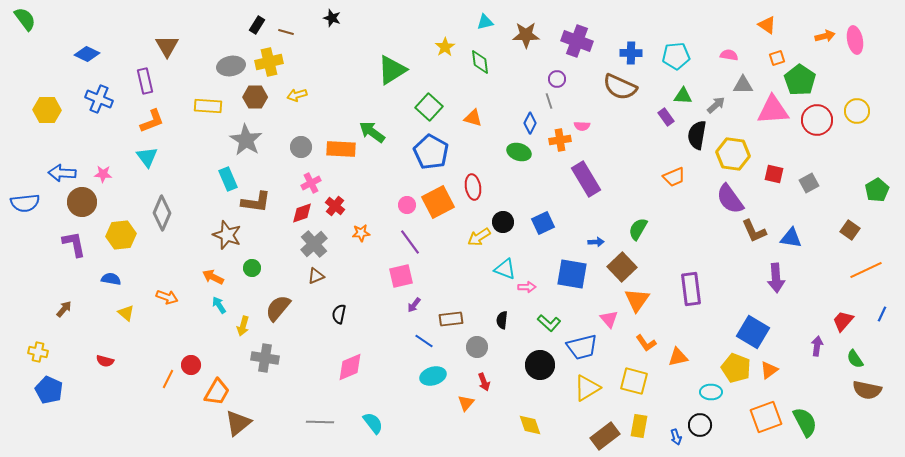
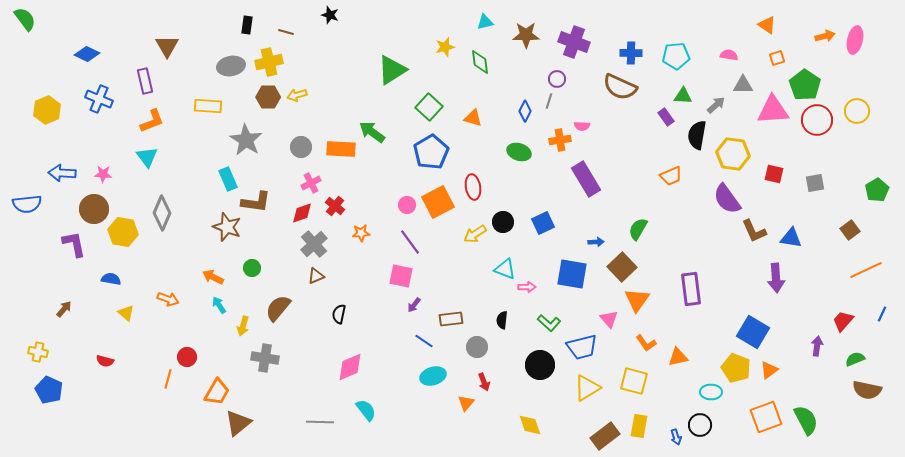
black star at (332, 18): moved 2 px left, 3 px up
black rectangle at (257, 25): moved 10 px left; rotated 24 degrees counterclockwise
pink ellipse at (855, 40): rotated 24 degrees clockwise
purple cross at (577, 41): moved 3 px left, 1 px down
yellow star at (445, 47): rotated 18 degrees clockwise
green pentagon at (800, 80): moved 5 px right, 5 px down
brown hexagon at (255, 97): moved 13 px right
gray line at (549, 101): rotated 35 degrees clockwise
yellow hexagon at (47, 110): rotated 24 degrees counterclockwise
blue diamond at (530, 123): moved 5 px left, 12 px up
blue pentagon at (431, 152): rotated 12 degrees clockwise
orange trapezoid at (674, 177): moved 3 px left, 1 px up
gray square at (809, 183): moved 6 px right; rotated 18 degrees clockwise
purple semicircle at (730, 199): moved 3 px left
brown circle at (82, 202): moved 12 px right, 7 px down
blue semicircle at (25, 203): moved 2 px right, 1 px down
brown square at (850, 230): rotated 18 degrees clockwise
yellow hexagon at (121, 235): moved 2 px right, 3 px up; rotated 16 degrees clockwise
brown star at (227, 235): moved 8 px up
yellow arrow at (479, 237): moved 4 px left, 3 px up
pink square at (401, 276): rotated 25 degrees clockwise
orange arrow at (167, 297): moved 1 px right, 2 px down
green semicircle at (855, 359): rotated 102 degrees clockwise
red circle at (191, 365): moved 4 px left, 8 px up
orange line at (168, 379): rotated 12 degrees counterclockwise
green semicircle at (805, 422): moved 1 px right, 2 px up
cyan semicircle at (373, 423): moved 7 px left, 13 px up
